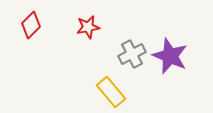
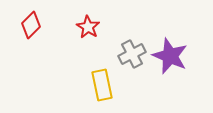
red star: rotated 30 degrees counterclockwise
yellow rectangle: moved 9 px left, 7 px up; rotated 28 degrees clockwise
